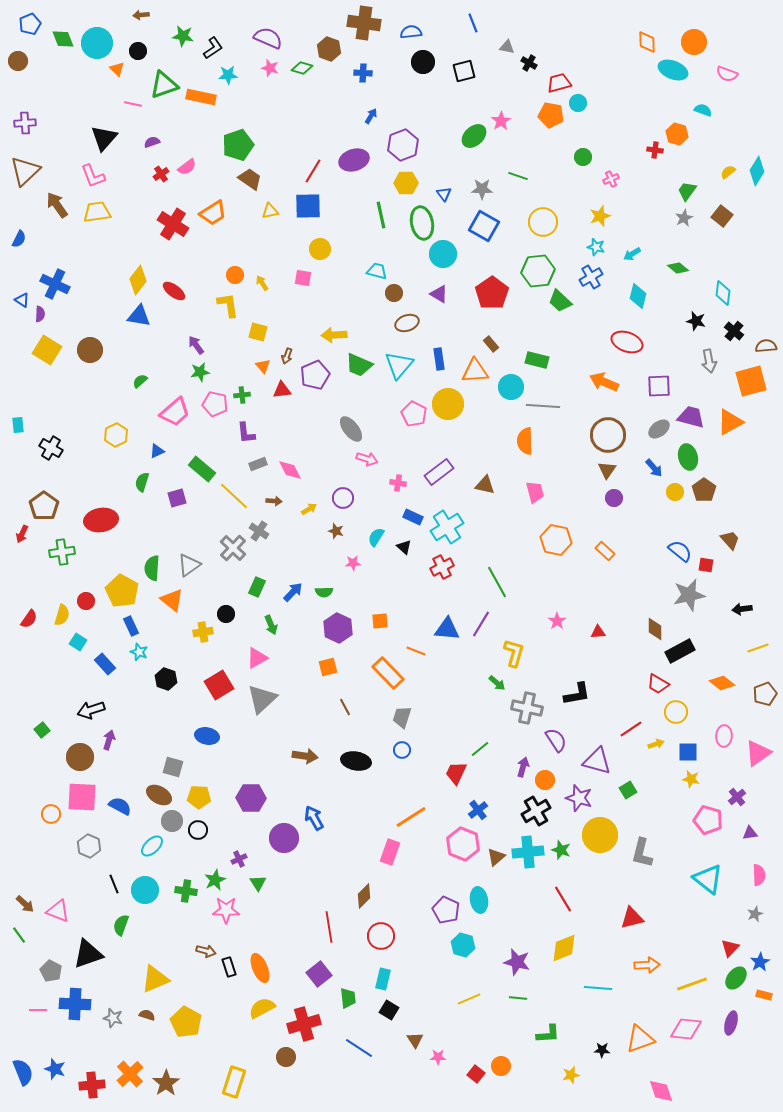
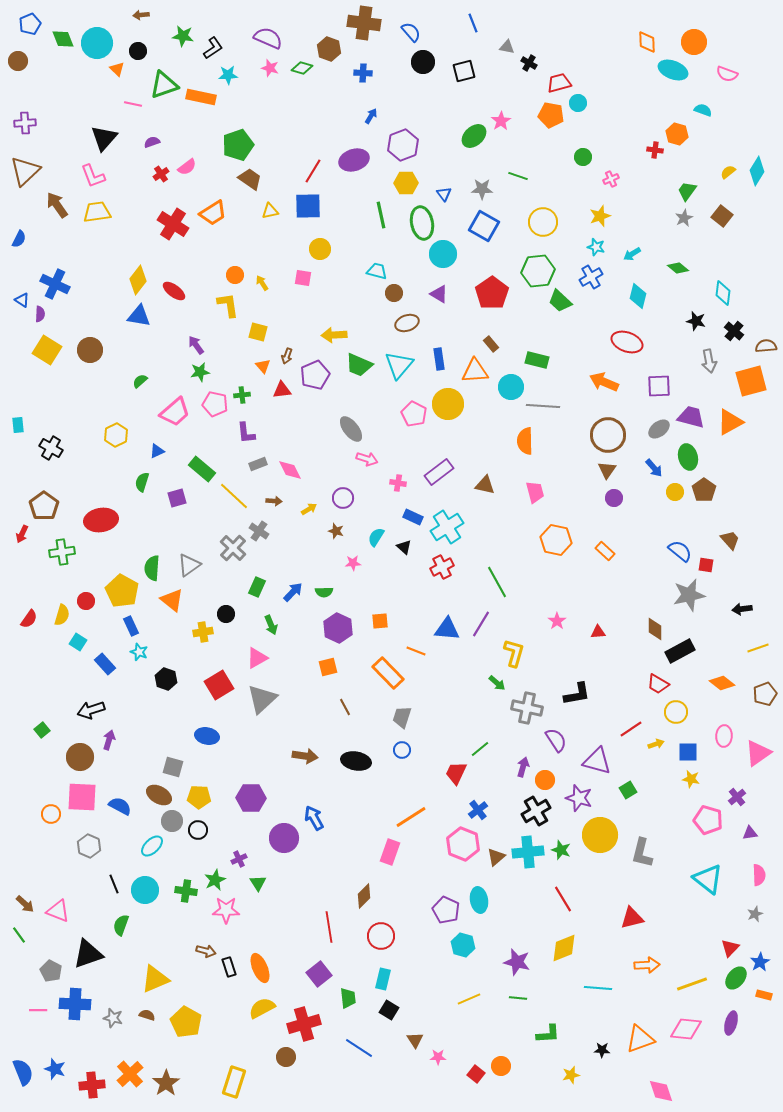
blue semicircle at (411, 32): rotated 55 degrees clockwise
